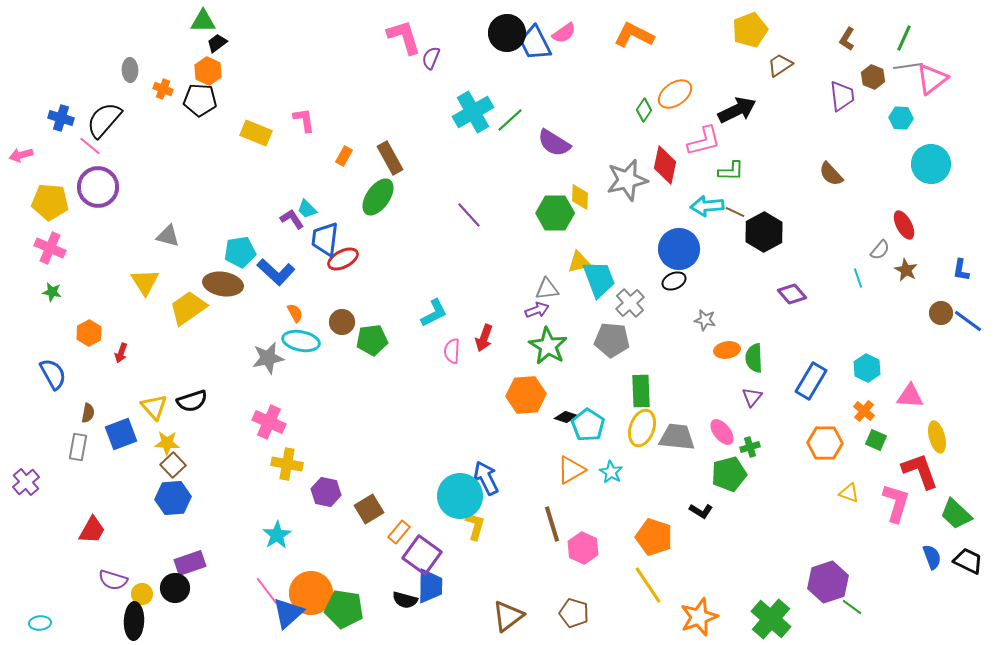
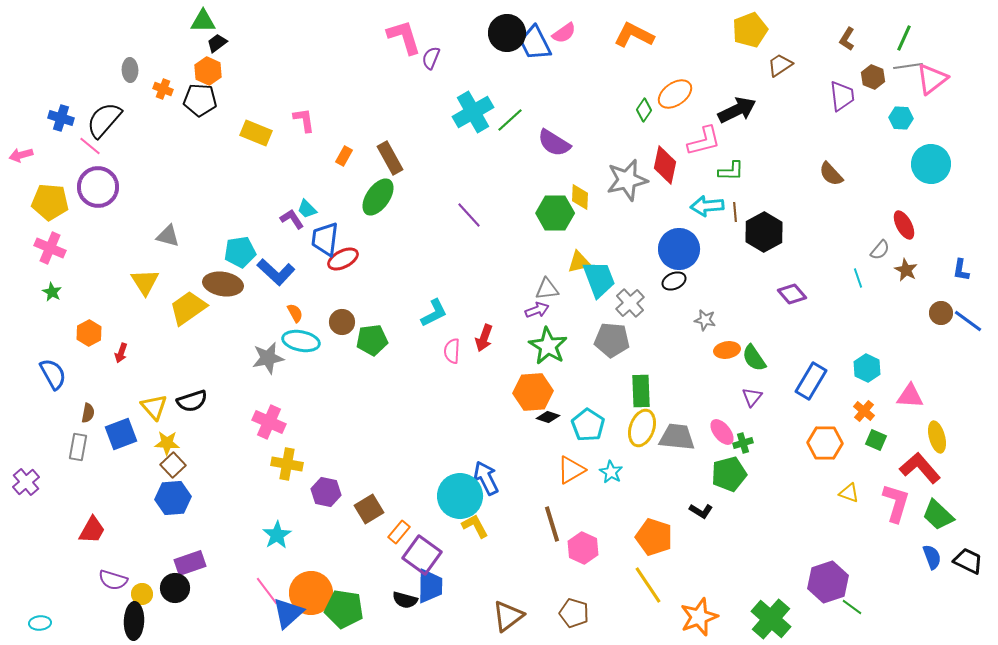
brown line at (735, 212): rotated 60 degrees clockwise
green star at (52, 292): rotated 18 degrees clockwise
green semicircle at (754, 358): rotated 32 degrees counterclockwise
orange hexagon at (526, 395): moved 7 px right, 3 px up
black diamond at (566, 417): moved 18 px left
green cross at (750, 447): moved 7 px left, 4 px up
red L-shape at (920, 471): moved 3 px up; rotated 21 degrees counterclockwise
green trapezoid at (956, 514): moved 18 px left, 1 px down
yellow L-shape at (475, 526): rotated 44 degrees counterclockwise
